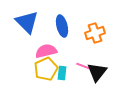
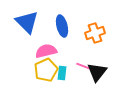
yellow pentagon: moved 1 px down
